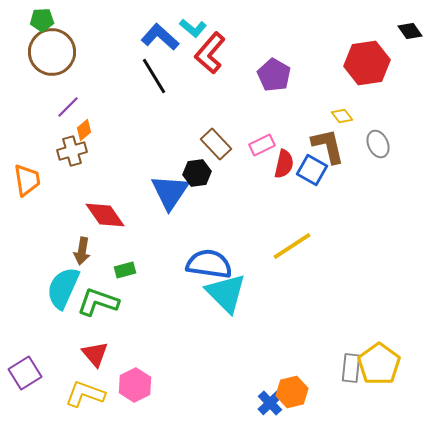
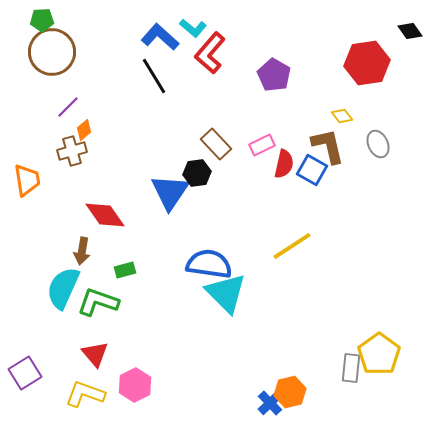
yellow pentagon: moved 10 px up
orange hexagon: moved 2 px left
